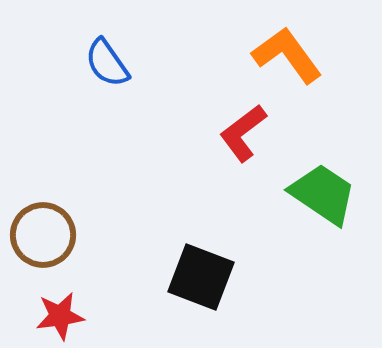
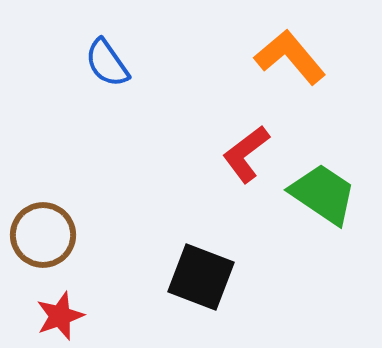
orange L-shape: moved 3 px right, 2 px down; rotated 4 degrees counterclockwise
red L-shape: moved 3 px right, 21 px down
red star: rotated 12 degrees counterclockwise
